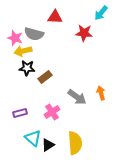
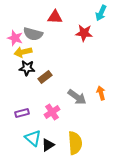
cyan arrow: rotated 14 degrees counterclockwise
gray semicircle: moved 1 px left
yellow arrow: moved 1 px down
purple rectangle: moved 2 px right
